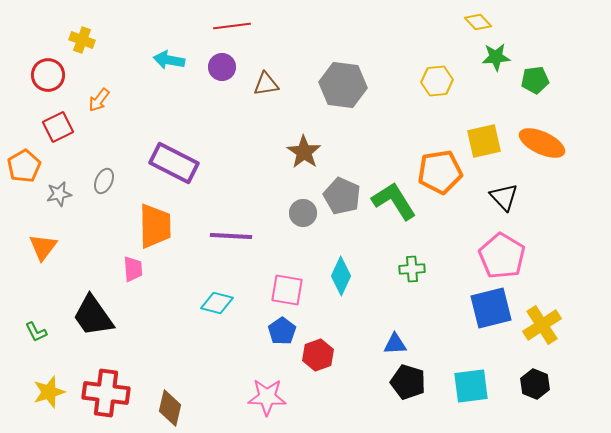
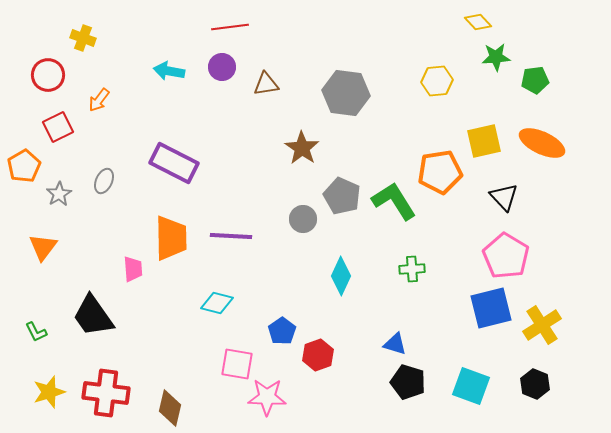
red line at (232, 26): moved 2 px left, 1 px down
yellow cross at (82, 40): moved 1 px right, 2 px up
cyan arrow at (169, 60): moved 11 px down
gray hexagon at (343, 85): moved 3 px right, 8 px down
brown star at (304, 152): moved 2 px left, 4 px up
gray star at (59, 194): rotated 20 degrees counterclockwise
gray circle at (303, 213): moved 6 px down
orange trapezoid at (155, 226): moved 16 px right, 12 px down
pink pentagon at (502, 256): moved 4 px right
pink square at (287, 290): moved 50 px left, 74 px down
blue triangle at (395, 344): rotated 20 degrees clockwise
cyan square at (471, 386): rotated 27 degrees clockwise
